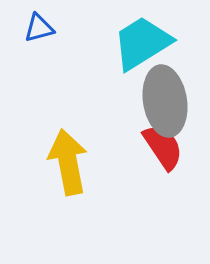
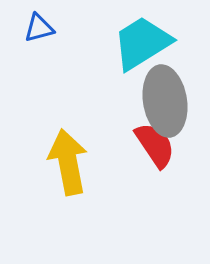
red semicircle: moved 8 px left, 2 px up
